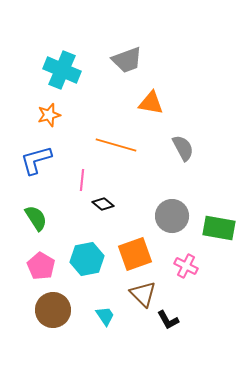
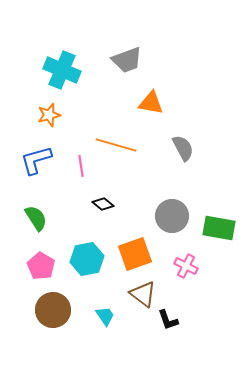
pink line: moved 1 px left, 14 px up; rotated 15 degrees counterclockwise
brown triangle: rotated 8 degrees counterclockwise
black L-shape: rotated 10 degrees clockwise
